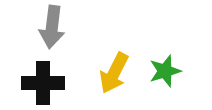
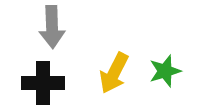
gray arrow: rotated 9 degrees counterclockwise
